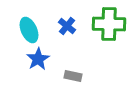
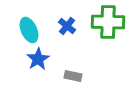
green cross: moved 1 px left, 2 px up
